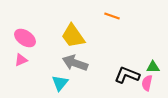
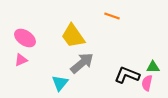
gray arrow: moved 7 px right; rotated 120 degrees clockwise
